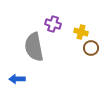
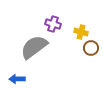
gray semicircle: rotated 64 degrees clockwise
